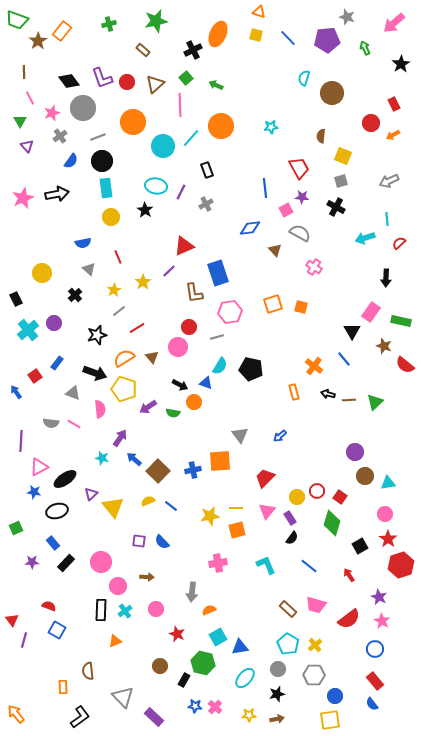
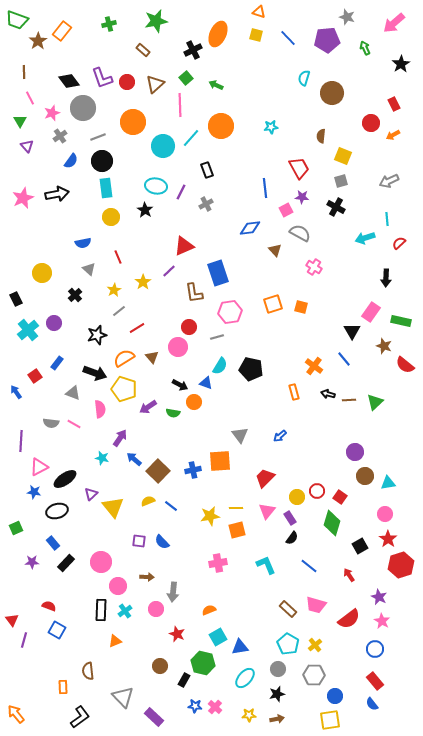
gray arrow at (192, 592): moved 19 px left
